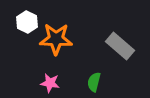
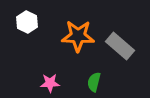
orange star: moved 22 px right, 3 px up
pink star: rotated 12 degrees counterclockwise
